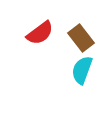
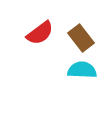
cyan semicircle: rotated 72 degrees clockwise
